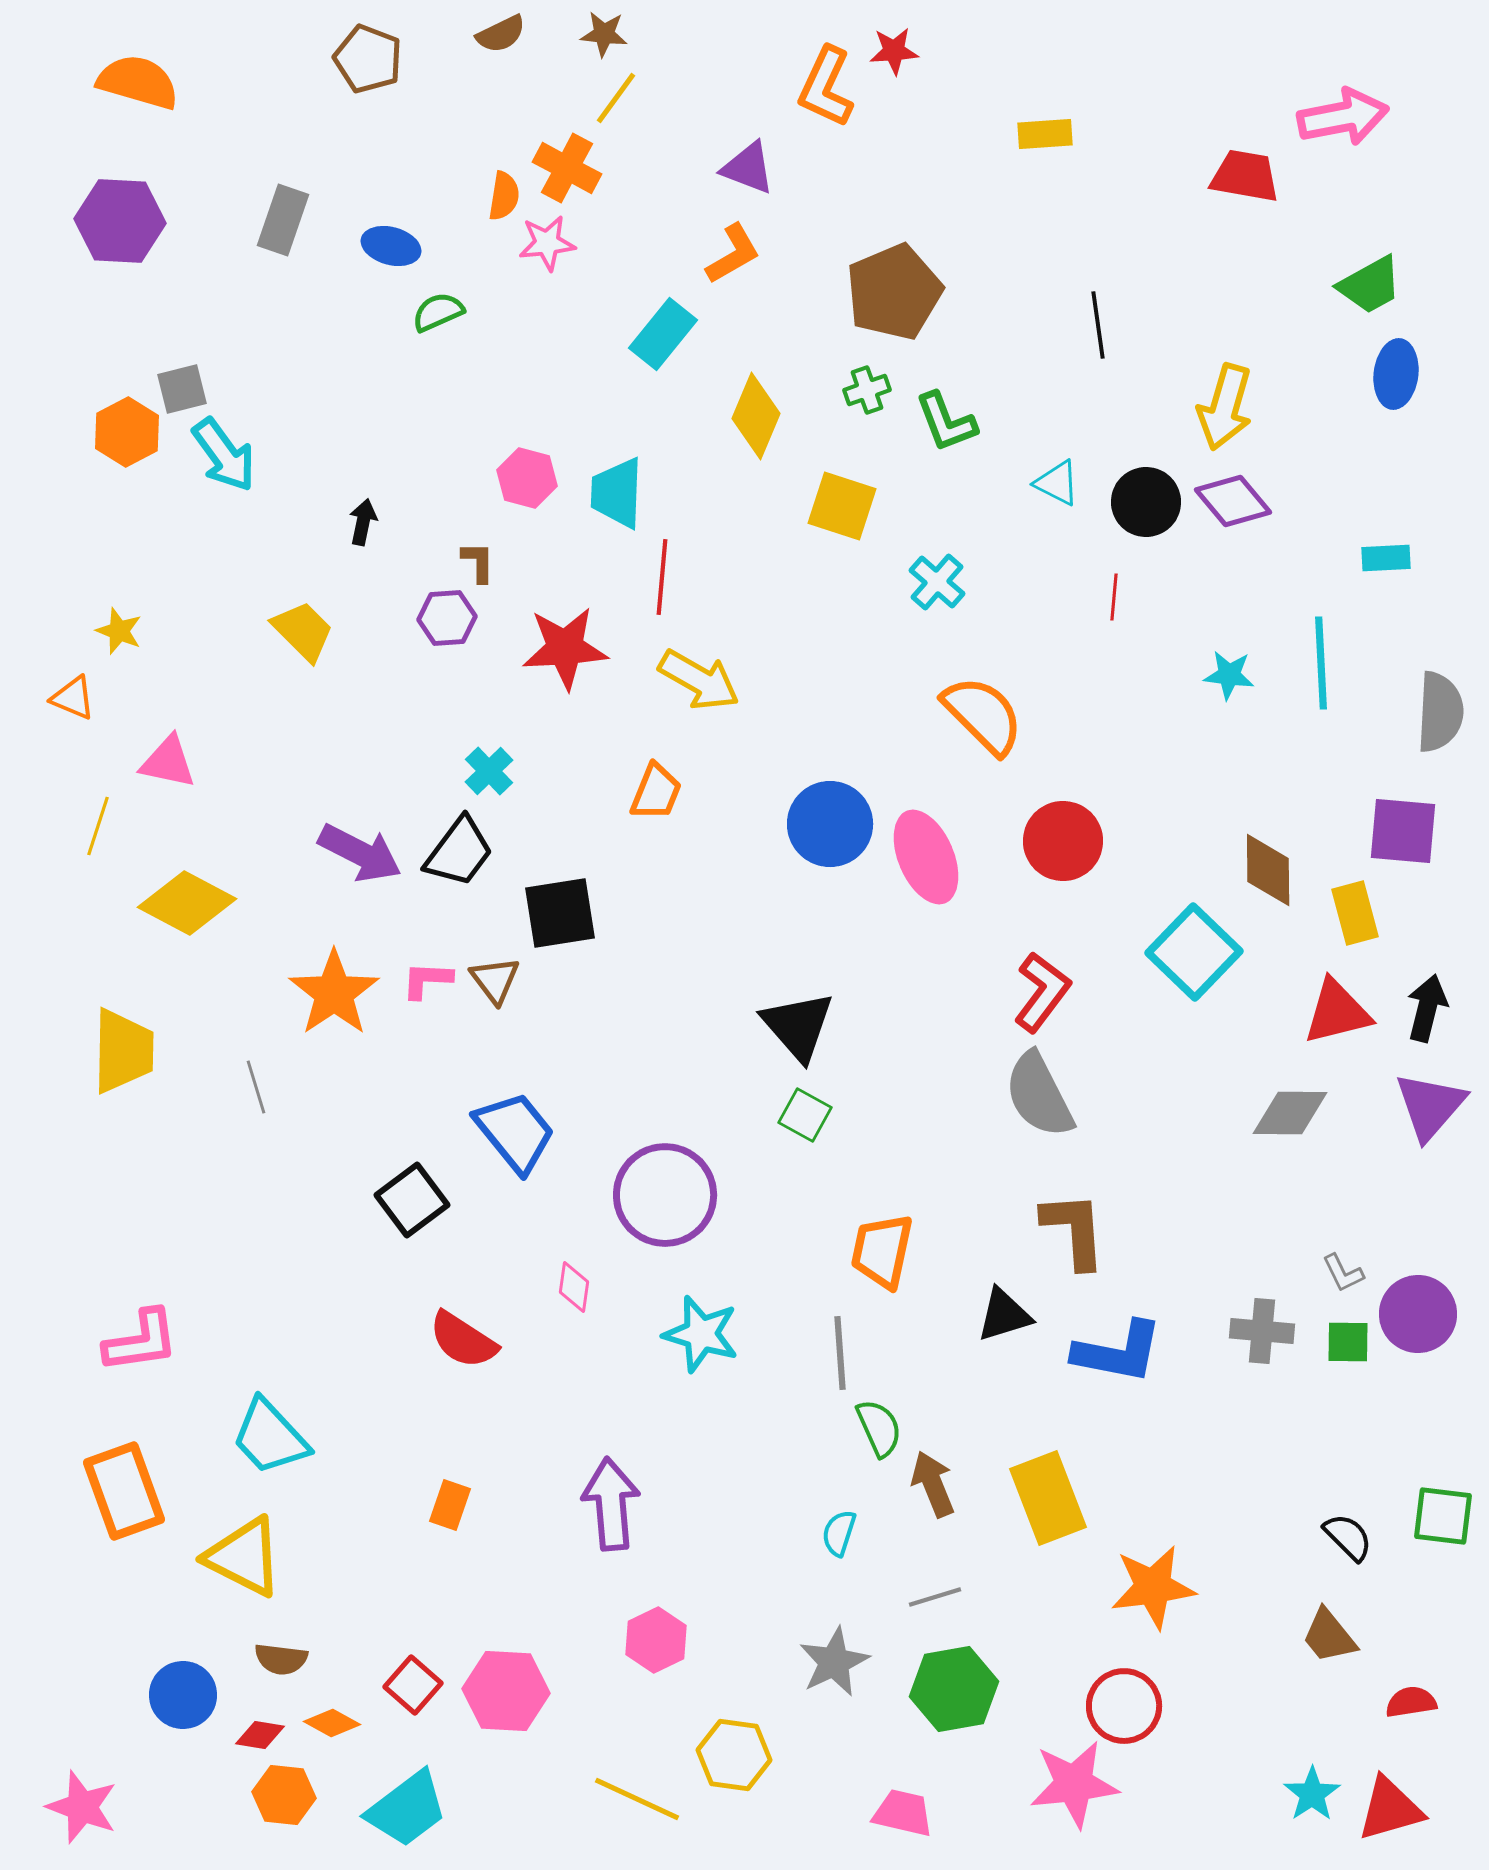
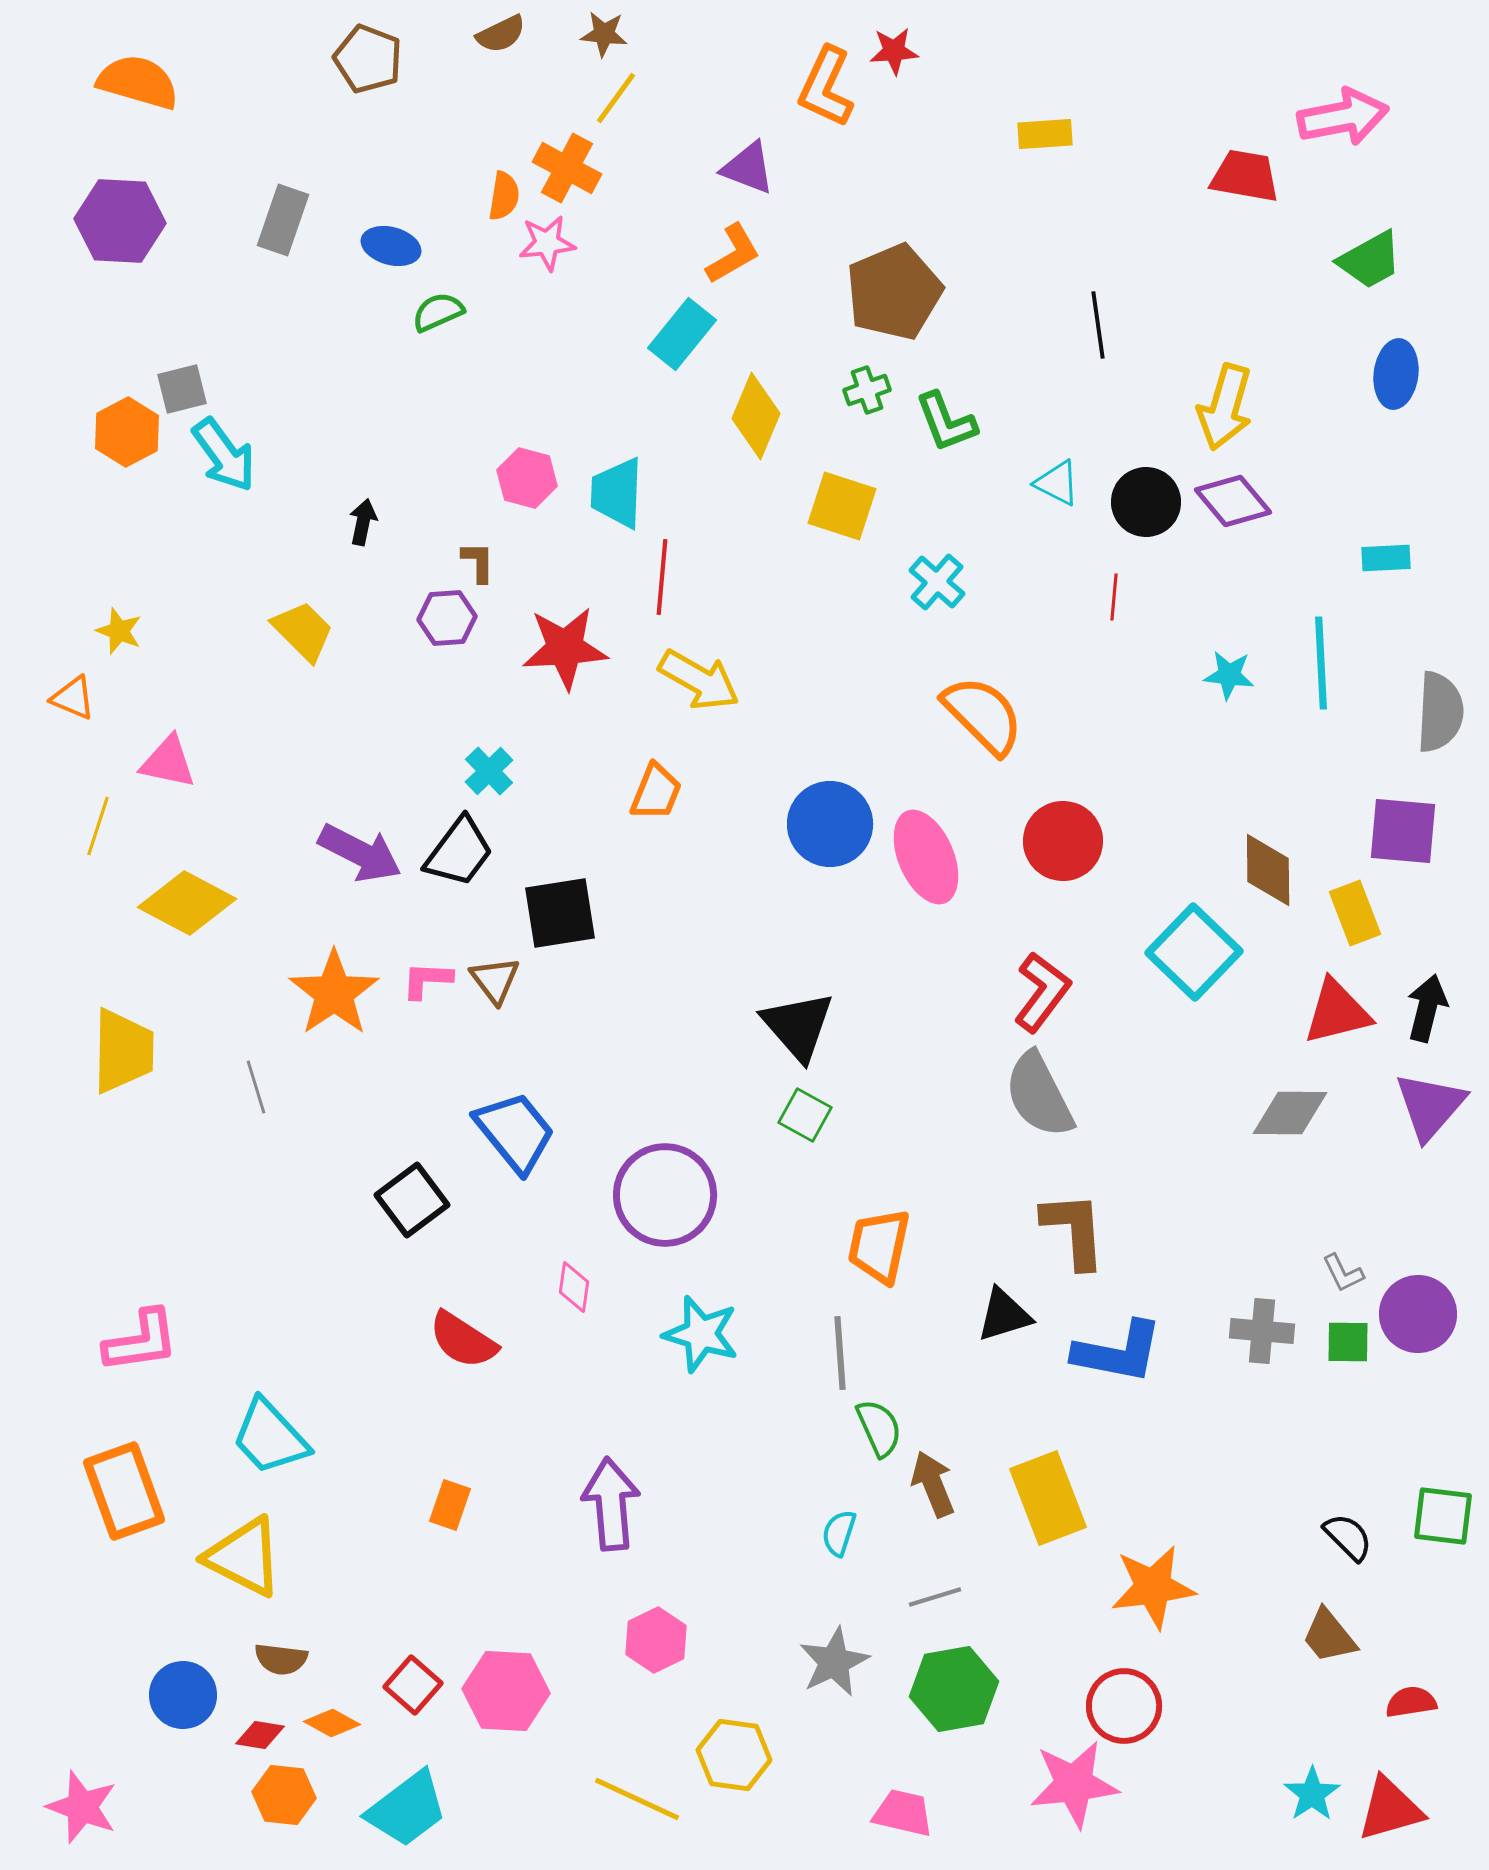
green trapezoid at (1370, 285): moved 25 px up
cyan rectangle at (663, 334): moved 19 px right
yellow rectangle at (1355, 913): rotated 6 degrees counterclockwise
orange trapezoid at (882, 1251): moved 3 px left, 5 px up
